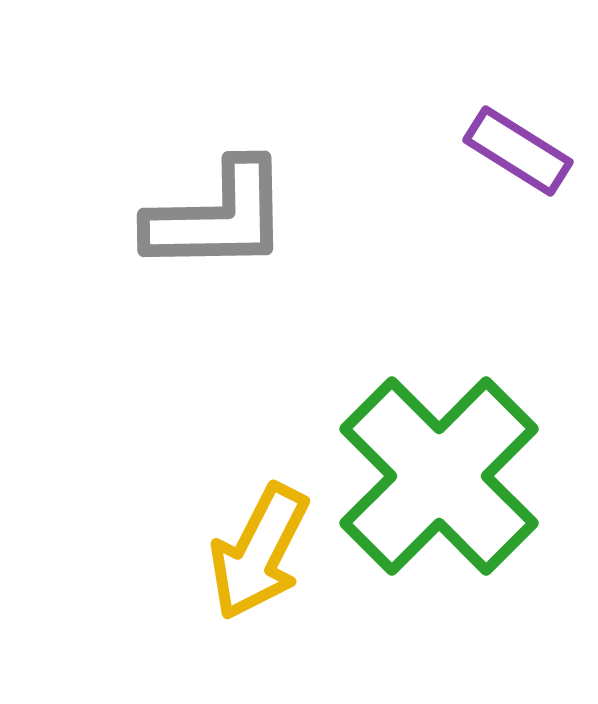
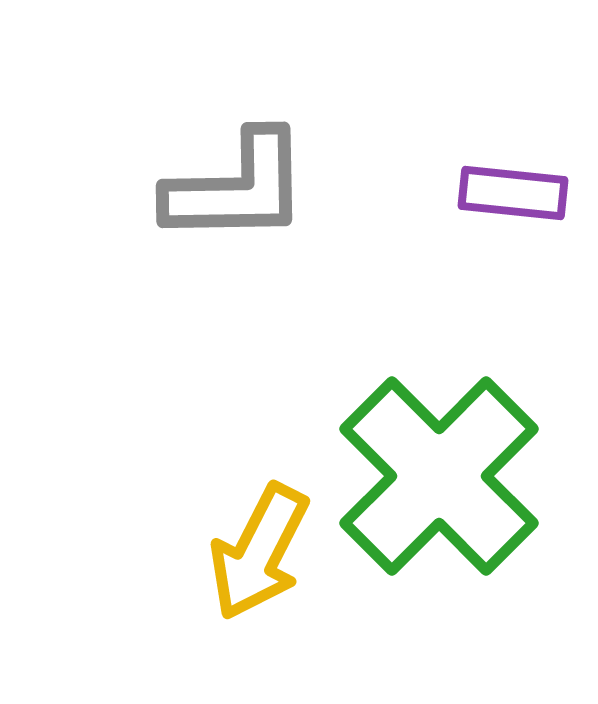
purple rectangle: moved 5 px left, 42 px down; rotated 26 degrees counterclockwise
gray L-shape: moved 19 px right, 29 px up
